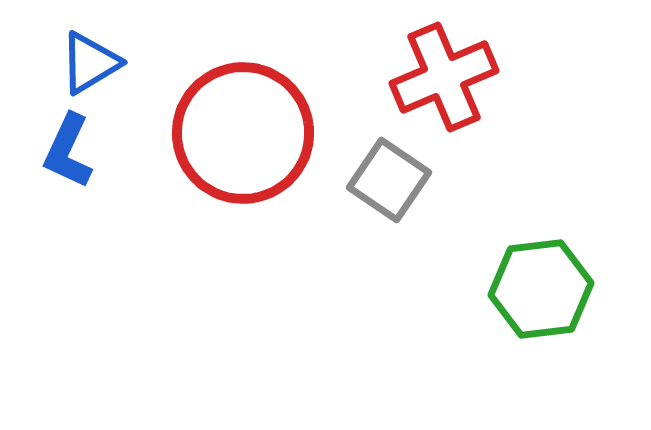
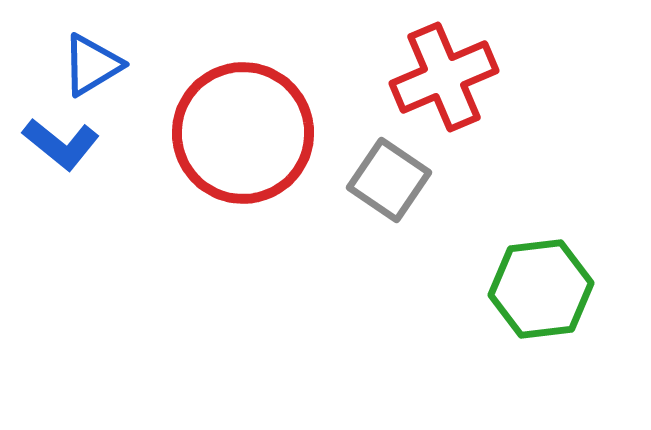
blue triangle: moved 2 px right, 2 px down
blue L-shape: moved 7 px left, 7 px up; rotated 76 degrees counterclockwise
